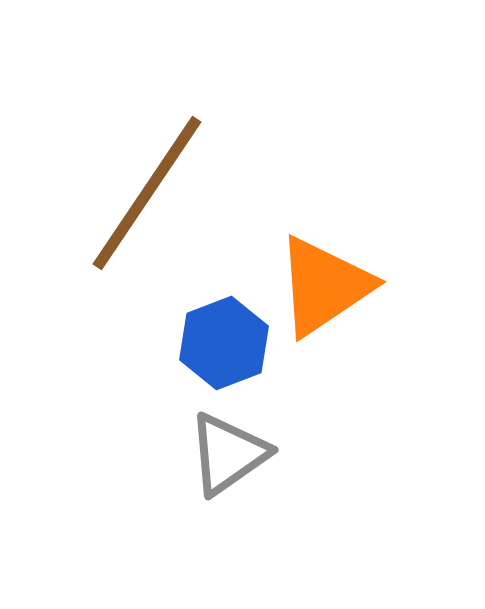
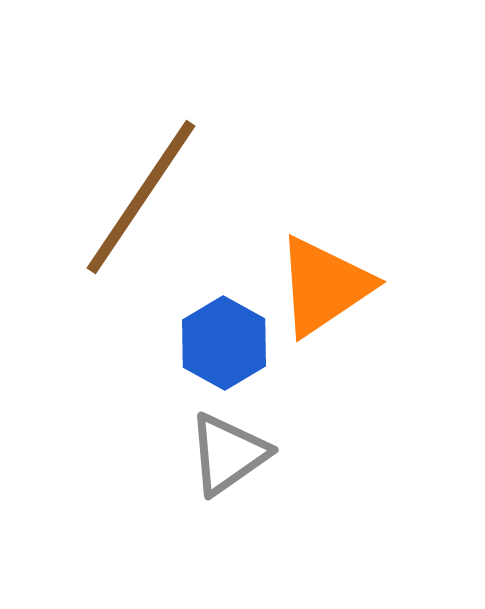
brown line: moved 6 px left, 4 px down
blue hexagon: rotated 10 degrees counterclockwise
